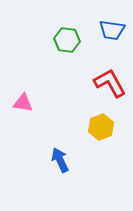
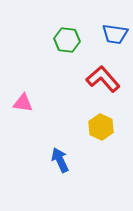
blue trapezoid: moved 3 px right, 4 px down
red L-shape: moved 7 px left, 4 px up; rotated 12 degrees counterclockwise
yellow hexagon: rotated 15 degrees counterclockwise
